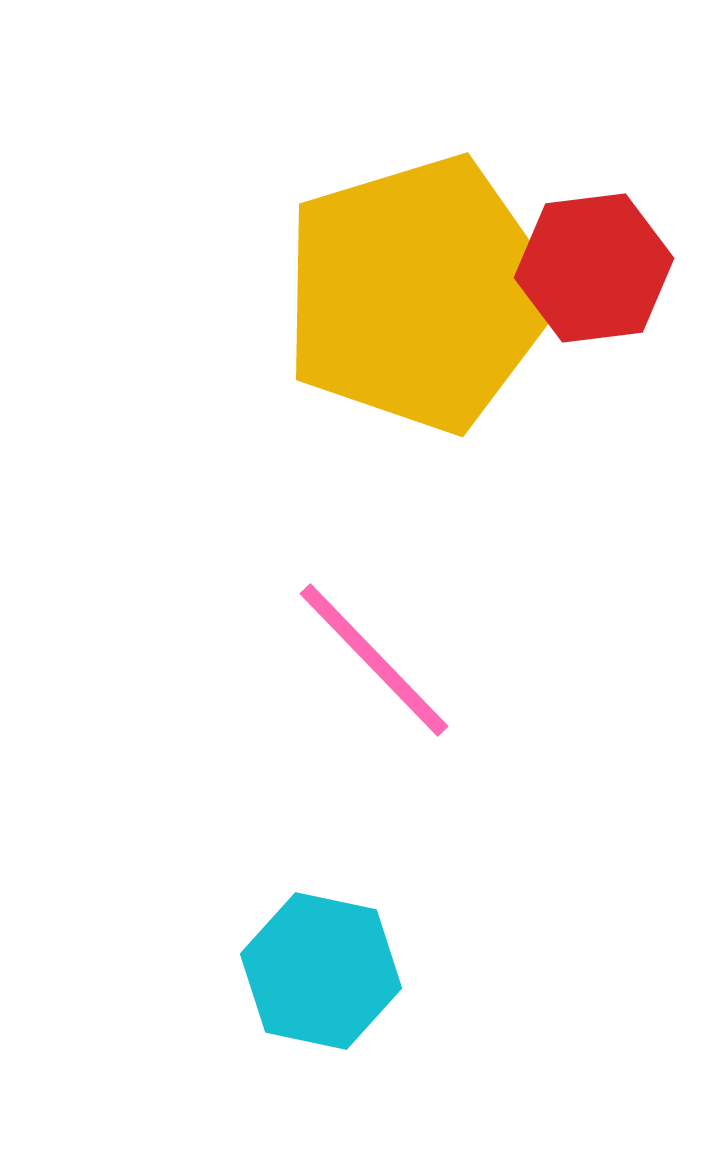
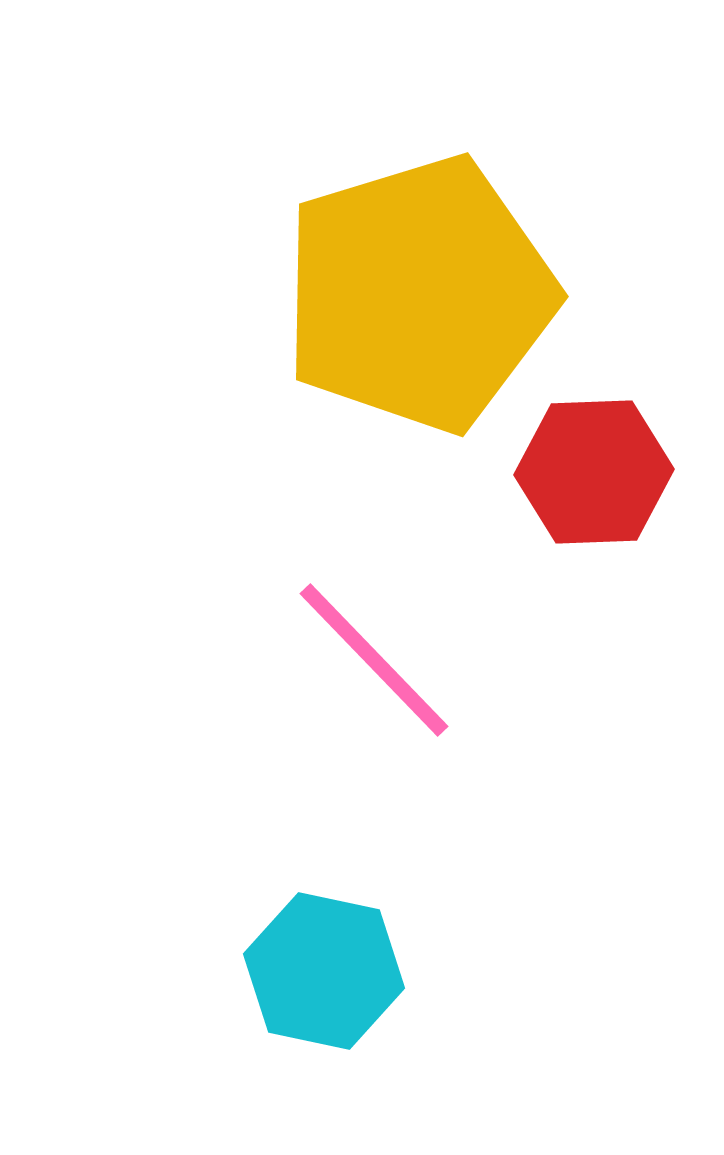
red hexagon: moved 204 px down; rotated 5 degrees clockwise
cyan hexagon: moved 3 px right
